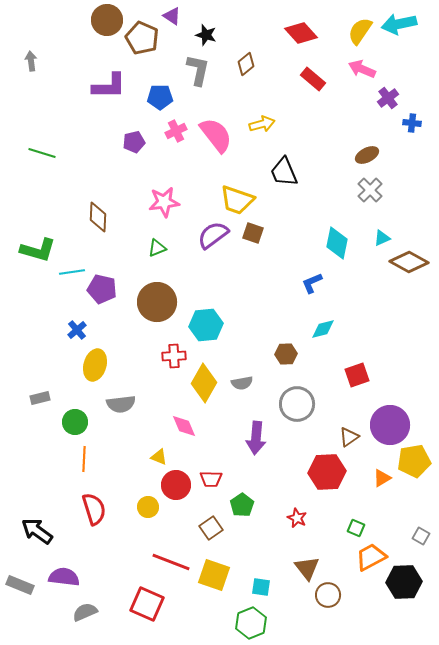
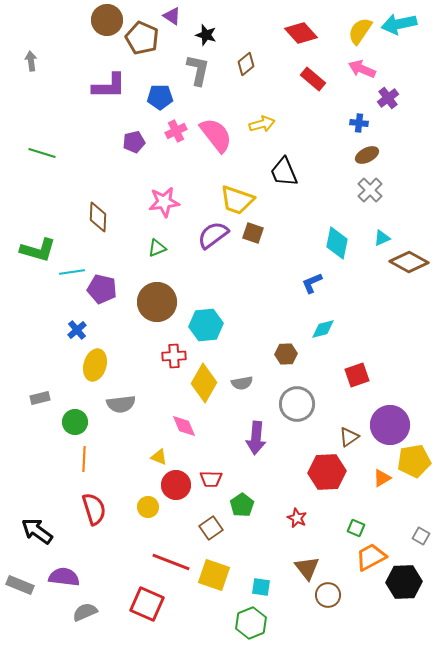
blue cross at (412, 123): moved 53 px left
